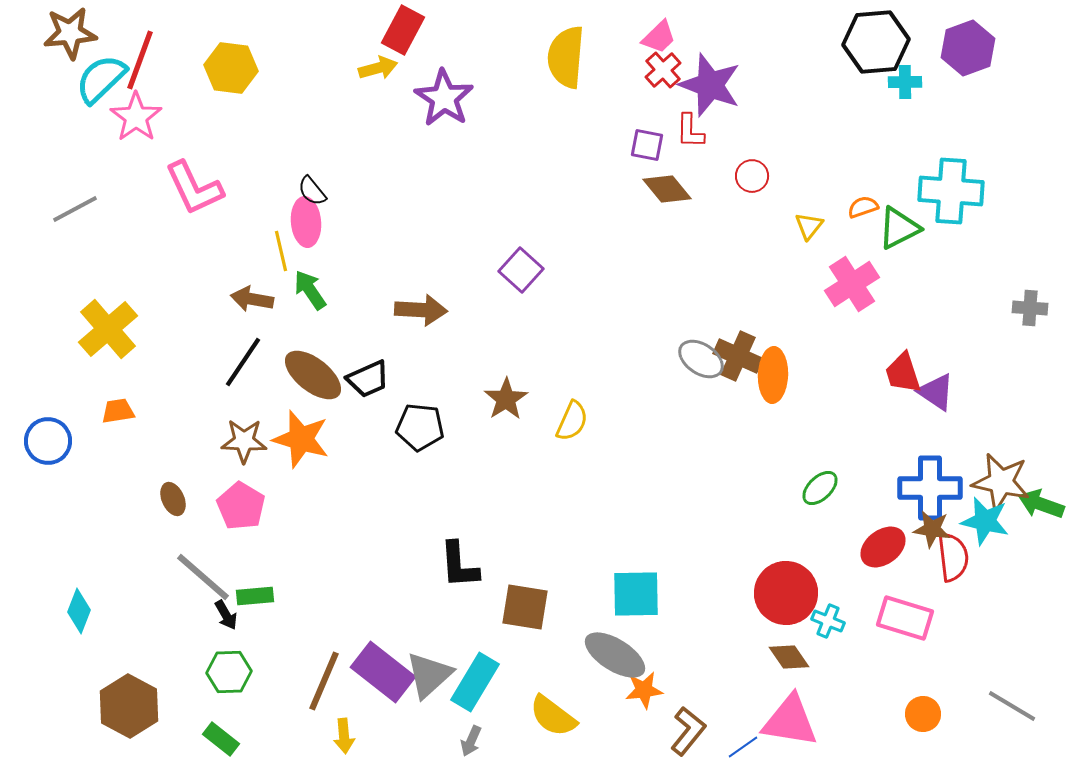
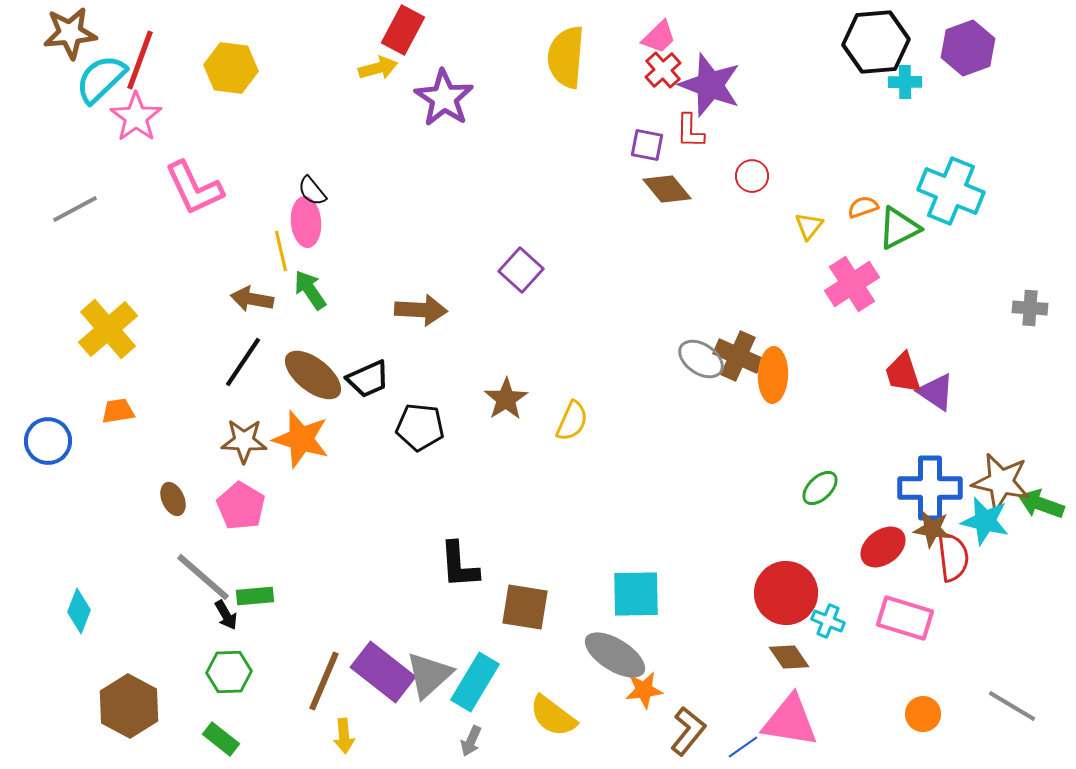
cyan cross at (951, 191): rotated 18 degrees clockwise
